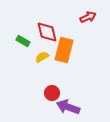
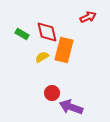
green rectangle: moved 1 px left, 7 px up
purple arrow: moved 3 px right
